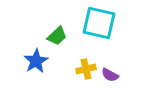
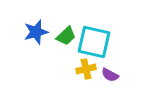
cyan square: moved 5 px left, 19 px down
green trapezoid: moved 9 px right
blue star: moved 29 px up; rotated 15 degrees clockwise
